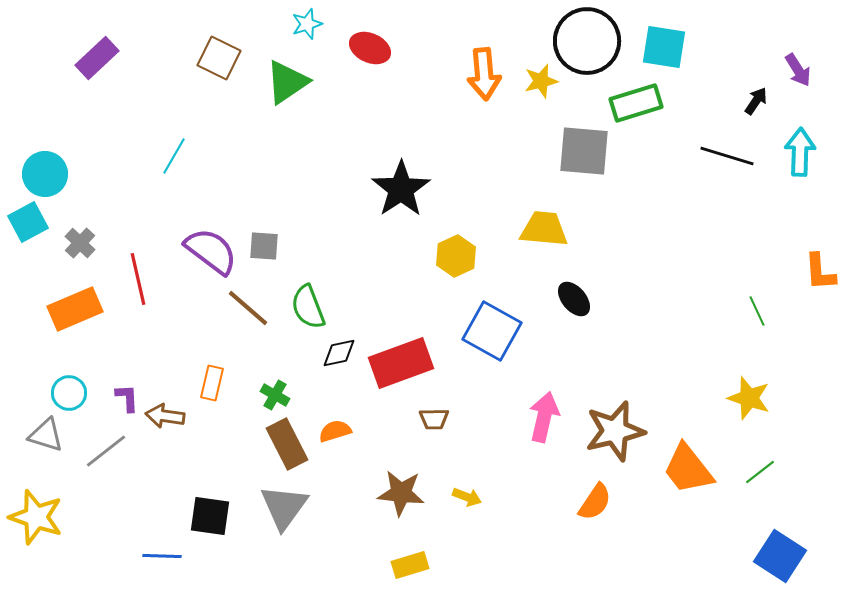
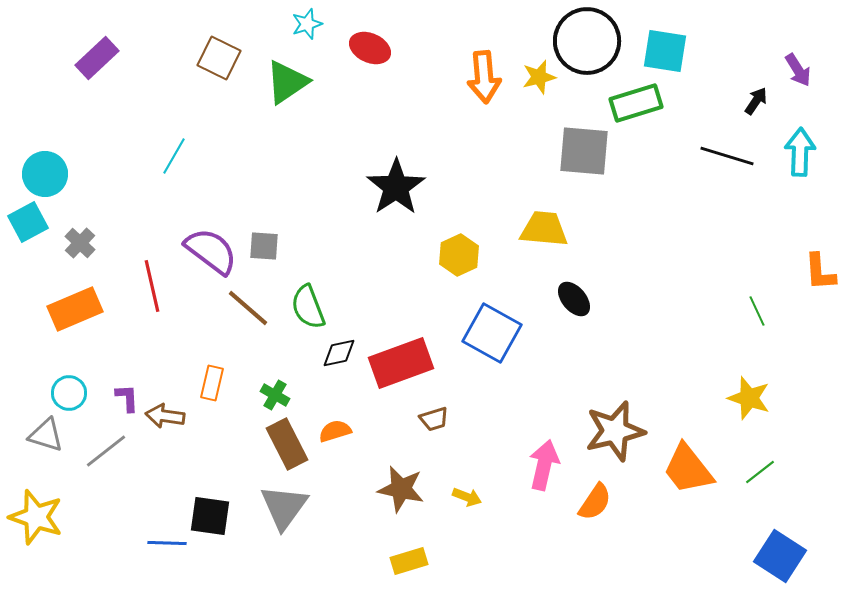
cyan square at (664, 47): moved 1 px right, 4 px down
orange arrow at (484, 74): moved 3 px down
yellow star at (541, 81): moved 2 px left, 4 px up
black star at (401, 189): moved 5 px left, 2 px up
yellow hexagon at (456, 256): moved 3 px right, 1 px up
red line at (138, 279): moved 14 px right, 7 px down
blue square at (492, 331): moved 2 px down
pink arrow at (544, 417): moved 48 px down
brown trapezoid at (434, 419): rotated 16 degrees counterclockwise
brown star at (401, 493): moved 4 px up; rotated 6 degrees clockwise
blue line at (162, 556): moved 5 px right, 13 px up
yellow rectangle at (410, 565): moved 1 px left, 4 px up
